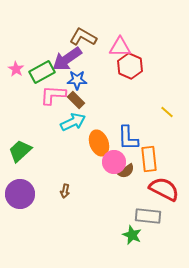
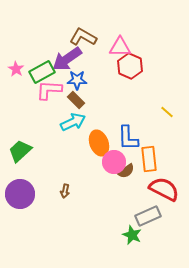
pink L-shape: moved 4 px left, 5 px up
gray rectangle: rotated 30 degrees counterclockwise
